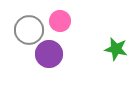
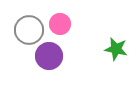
pink circle: moved 3 px down
purple circle: moved 2 px down
